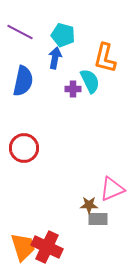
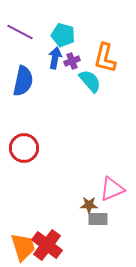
cyan semicircle: rotated 15 degrees counterclockwise
purple cross: moved 1 px left, 28 px up; rotated 21 degrees counterclockwise
red cross: moved 2 px up; rotated 12 degrees clockwise
